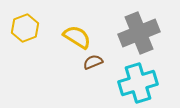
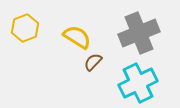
brown semicircle: rotated 24 degrees counterclockwise
cyan cross: rotated 9 degrees counterclockwise
